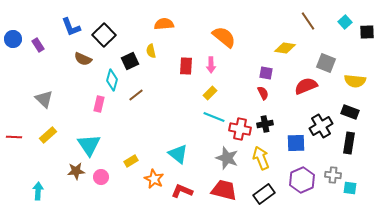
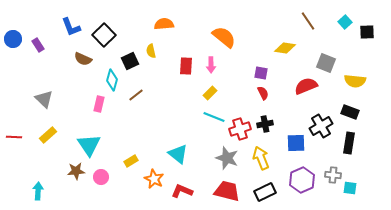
purple square at (266, 73): moved 5 px left
red cross at (240, 129): rotated 30 degrees counterclockwise
red trapezoid at (224, 190): moved 3 px right, 1 px down
black rectangle at (264, 194): moved 1 px right, 2 px up; rotated 10 degrees clockwise
